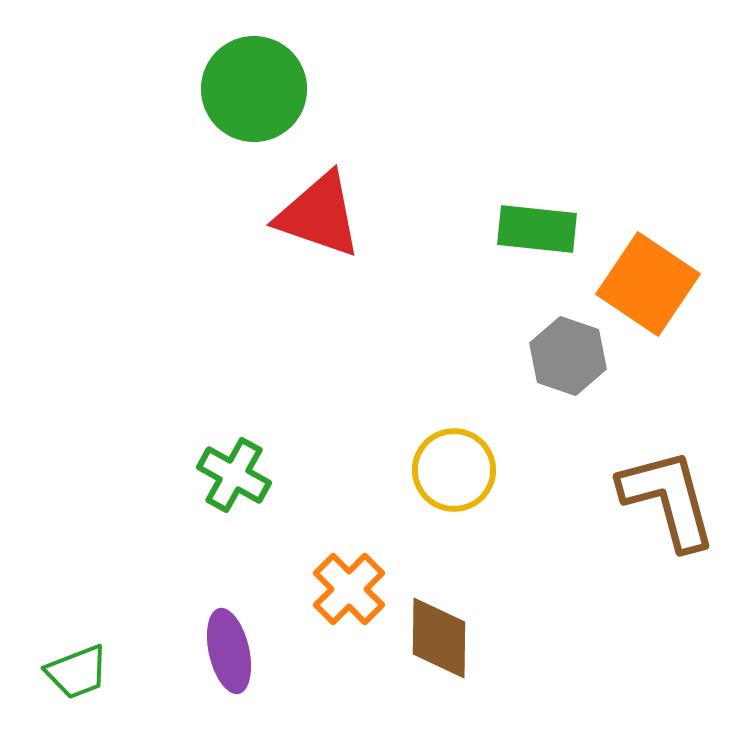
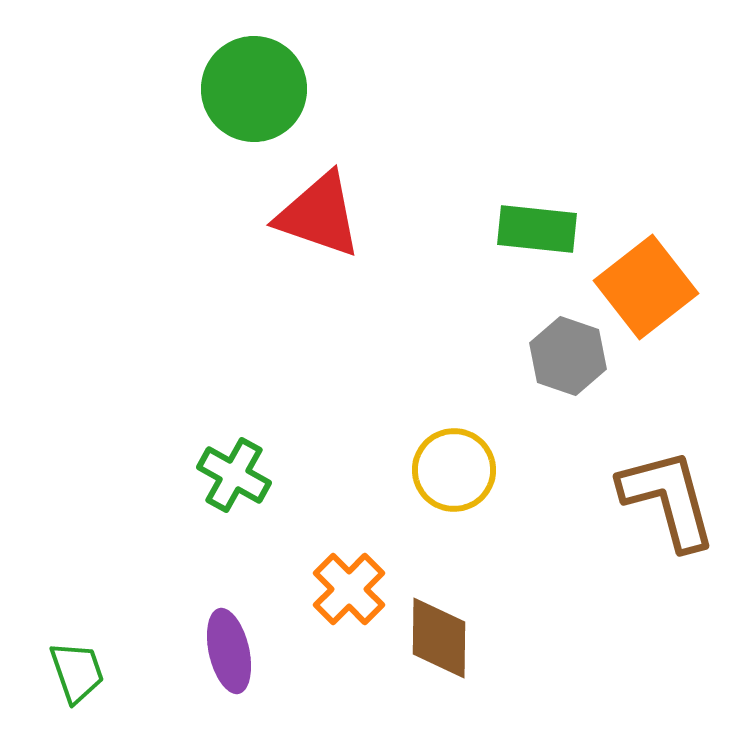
orange square: moved 2 px left, 3 px down; rotated 18 degrees clockwise
green trapezoid: rotated 88 degrees counterclockwise
